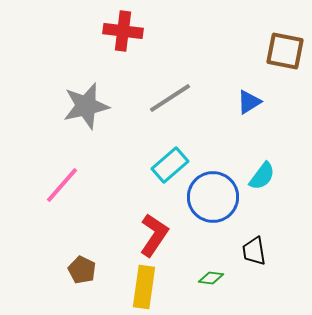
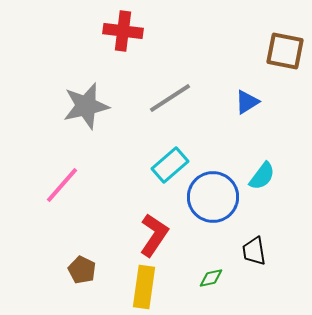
blue triangle: moved 2 px left
green diamond: rotated 20 degrees counterclockwise
